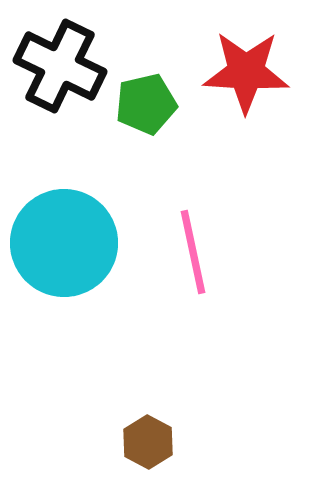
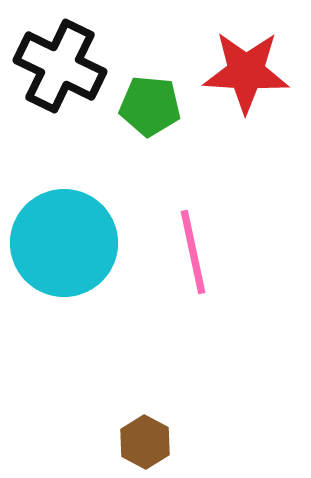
green pentagon: moved 4 px right, 2 px down; rotated 18 degrees clockwise
brown hexagon: moved 3 px left
